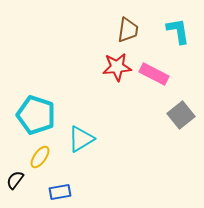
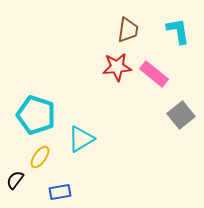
pink rectangle: rotated 12 degrees clockwise
